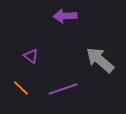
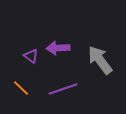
purple arrow: moved 7 px left, 32 px down
gray arrow: rotated 12 degrees clockwise
